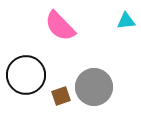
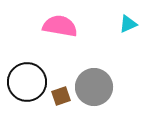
cyan triangle: moved 2 px right, 3 px down; rotated 18 degrees counterclockwise
pink semicircle: rotated 144 degrees clockwise
black circle: moved 1 px right, 7 px down
